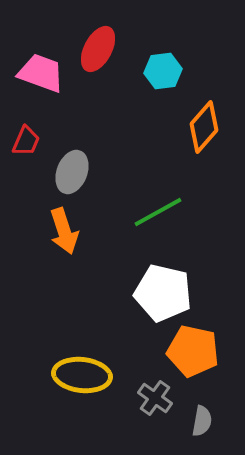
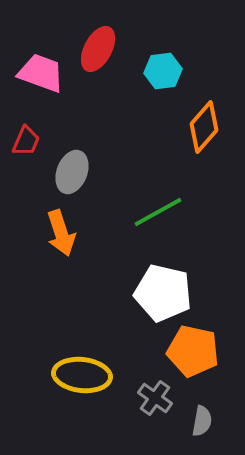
orange arrow: moved 3 px left, 2 px down
